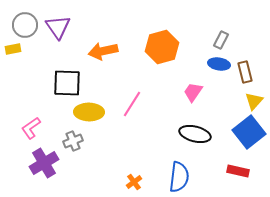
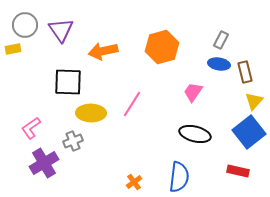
purple triangle: moved 3 px right, 3 px down
black square: moved 1 px right, 1 px up
yellow ellipse: moved 2 px right, 1 px down
